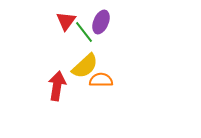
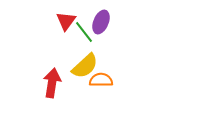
red arrow: moved 5 px left, 3 px up
